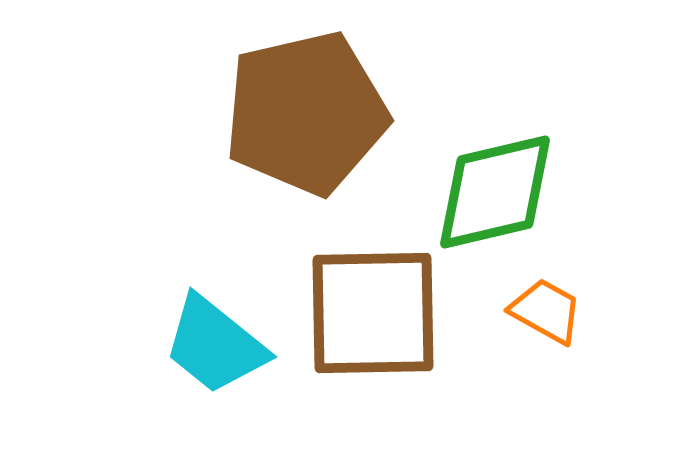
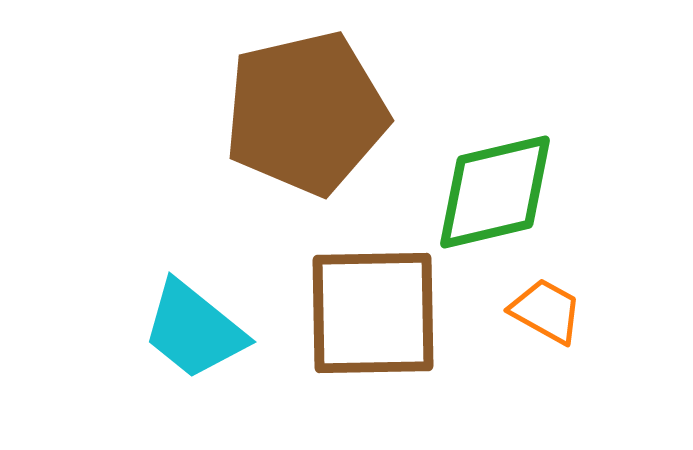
cyan trapezoid: moved 21 px left, 15 px up
